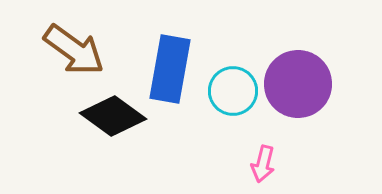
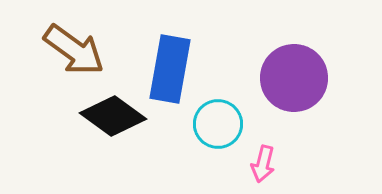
purple circle: moved 4 px left, 6 px up
cyan circle: moved 15 px left, 33 px down
